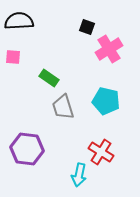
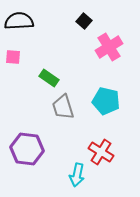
black square: moved 3 px left, 6 px up; rotated 21 degrees clockwise
pink cross: moved 2 px up
cyan arrow: moved 2 px left
